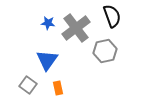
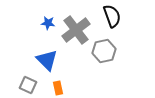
gray cross: moved 2 px down
gray hexagon: moved 1 px left
blue triangle: rotated 20 degrees counterclockwise
gray square: rotated 12 degrees counterclockwise
